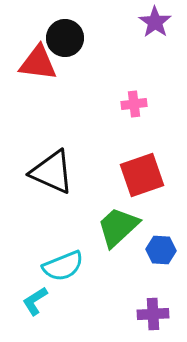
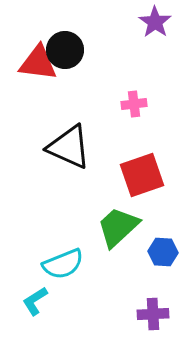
black circle: moved 12 px down
black triangle: moved 17 px right, 25 px up
blue hexagon: moved 2 px right, 2 px down
cyan semicircle: moved 2 px up
